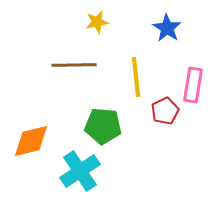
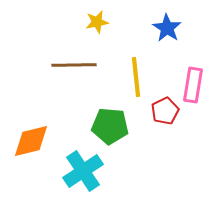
green pentagon: moved 7 px right
cyan cross: moved 3 px right
